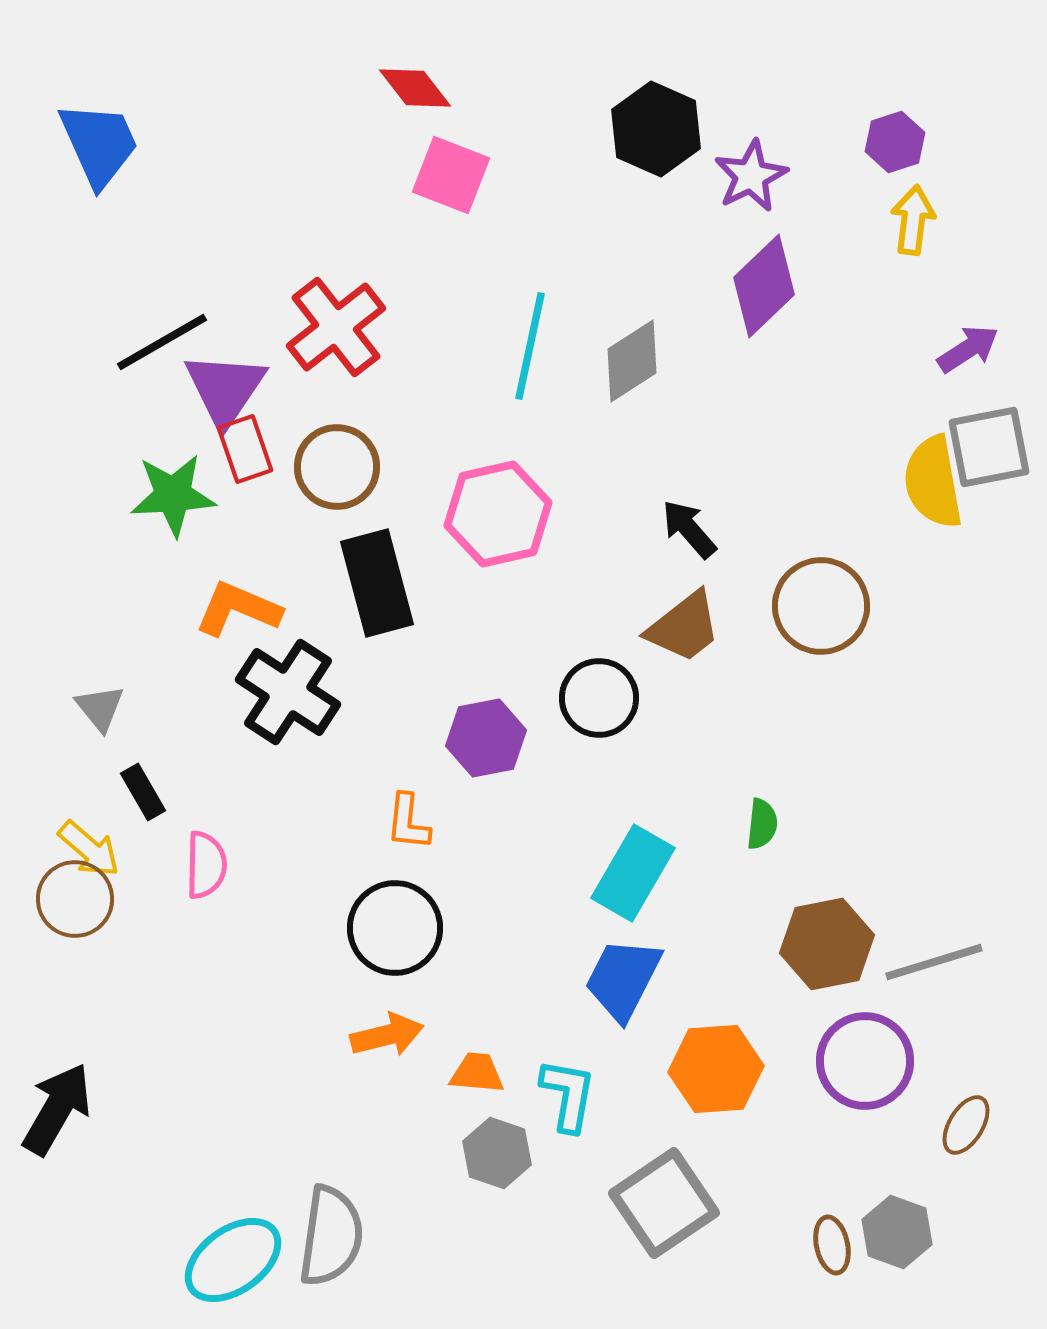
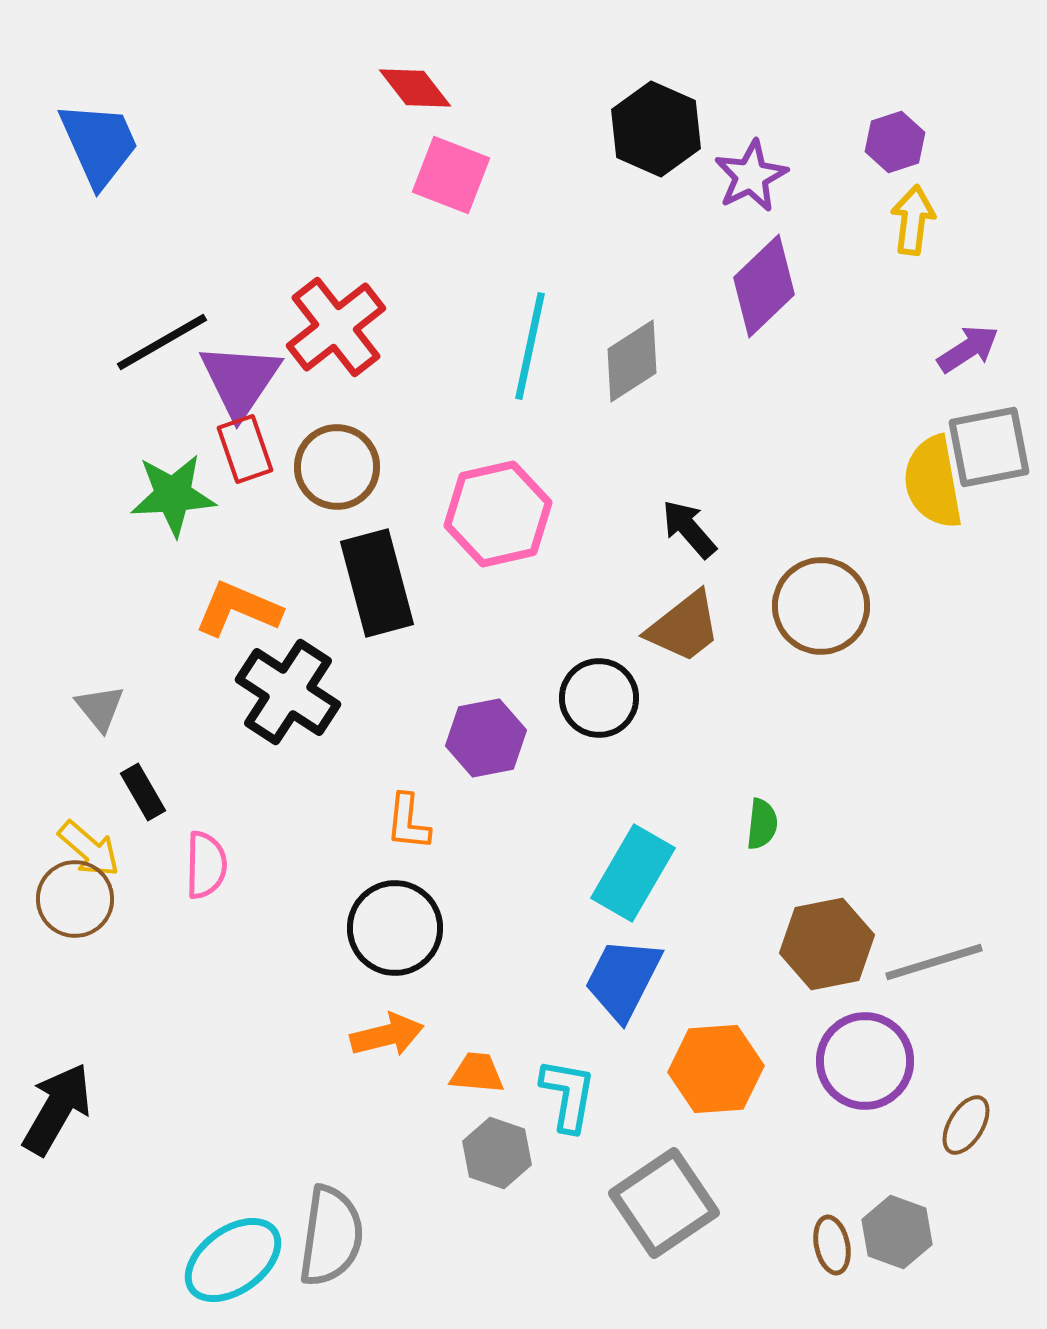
purple triangle at (225, 389): moved 15 px right, 9 px up
